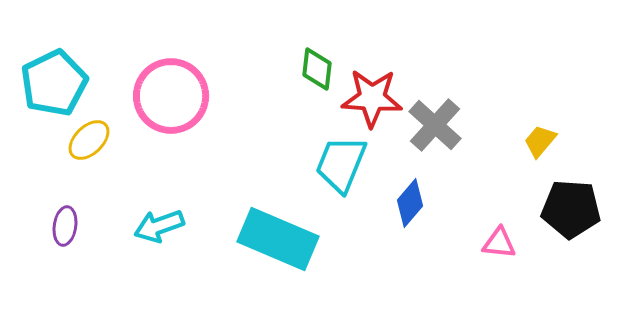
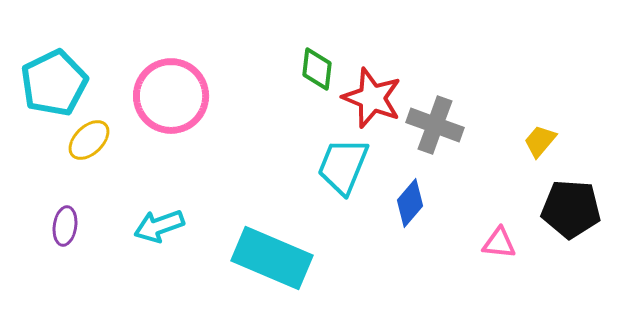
red star: rotated 18 degrees clockwise
gray cross: rotated 22 degrees counterclockwise
cyan trapezoid: moved 2 px right, 2 px down
cyan rectangle: moved 6 px left, 19 px down
